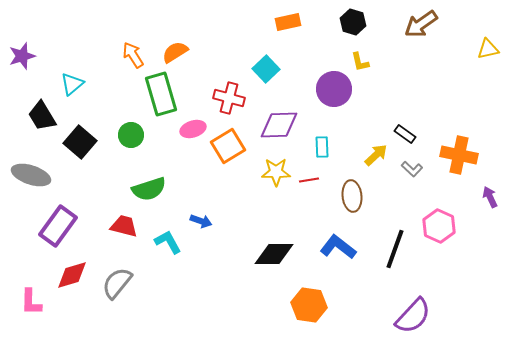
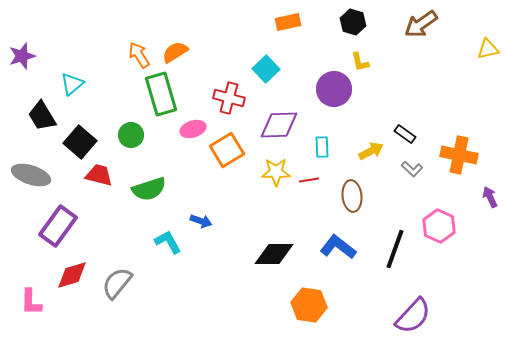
orange arrow at (133, 55): moved 6 px right
orange square at (228, 146): moved 1 px left, 4 px down
yellow arrow at (376, 155): moved 5 px left, 4 px up; rotated 15 degrees clockwise
red trapezoid at (124, 226): moved 25 px left, 51 px up
